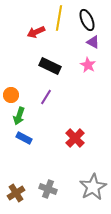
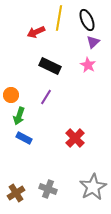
purple triangle: rotated 48 degrees clockwise
